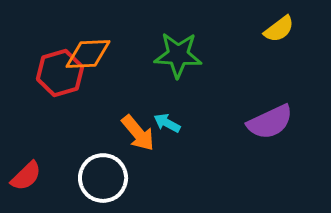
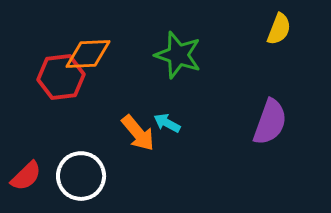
yellow semicircle: rotated 32 degrees counterclockwise
green star: rotated 15 degrees clockwise
red hexagon: moved 1 px right, 4 px down; rotated 9 degrees clockwise
purple semicircle: rotated 45 degrees counterclockwise
white circle: moved 22 px left, 2 px up
